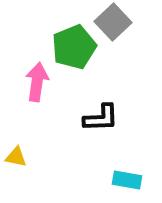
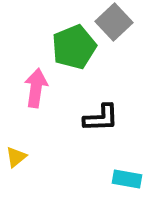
gray square: moved 1 px right
pink arrow: moved 1 px left, 6 px down
yellow triangle: rotated 50 degrees counterclockwise
cyan rectangle: moved 1 px up
